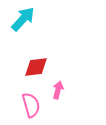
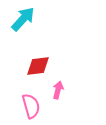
red diamond: moved 2 px right, 1 px up
pink semicircle: moved 1 px down
